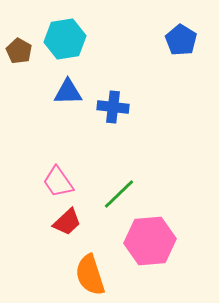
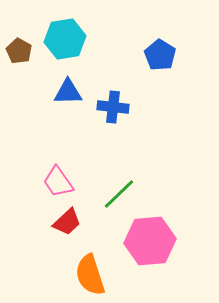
blue pentagon: moved 21 px left, 15 px down
